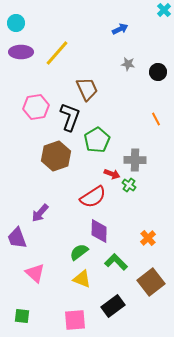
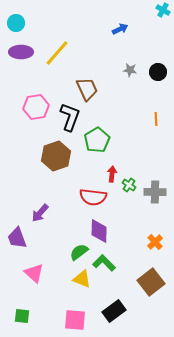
cyan cross: moved 1 px left; rotated 16 degrees counterclockwise
gray star: moved 2 px right, 6 px down
orange line: rotated 24 degrees clockwise
gray cross: moved 20 px right, 32 px down
red arrow: rotated 105 degrees counterclockwise
red semicircle: rotated 40 degrees clockwise
orange cross: moved 7 px right, 4 px down
green L-shape: moved 12 px left, 1 px down
pink triangle: moved 1 px left
black rectangle: moved 1 px right, 5 px down
pink square: rotated 10 degrees clockwise
